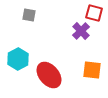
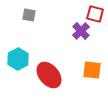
red square: moved 1 px right, 1 px down
